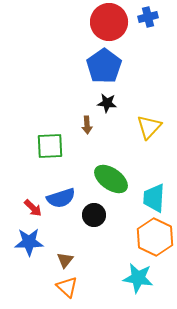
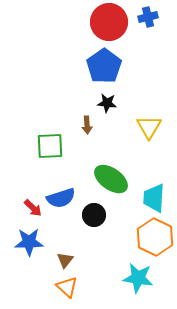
yellow triangle: rotated 12 degrees counterclockwise
